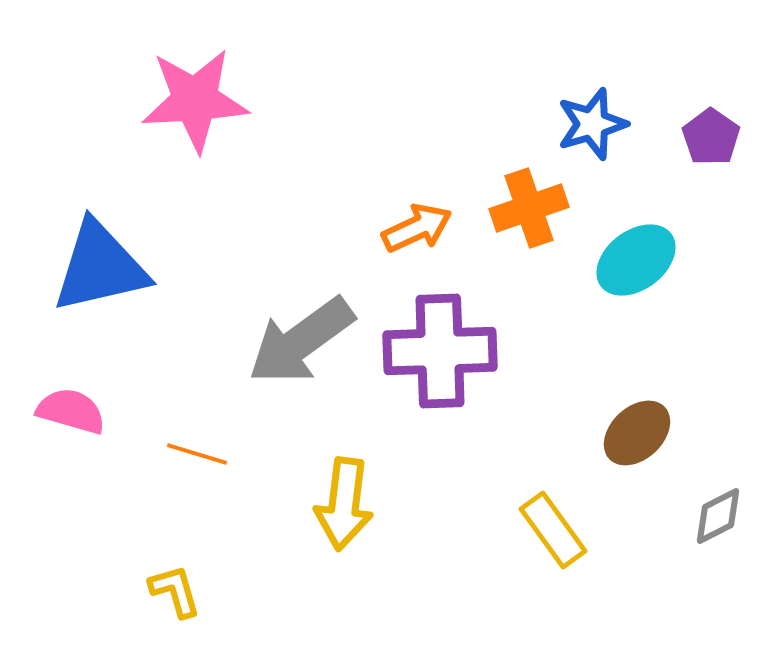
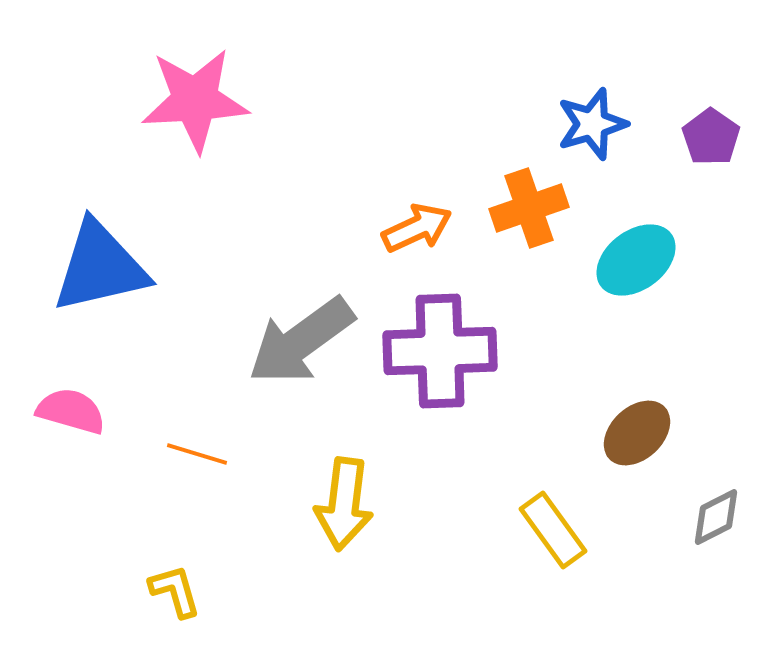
gray diamond: moved 2 px left, 1 px down
